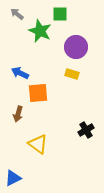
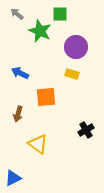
orange square: moved 8 px right, 4 px down
